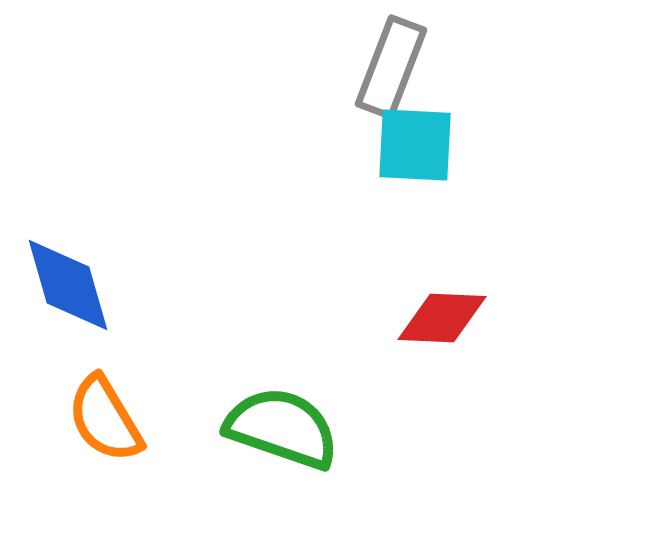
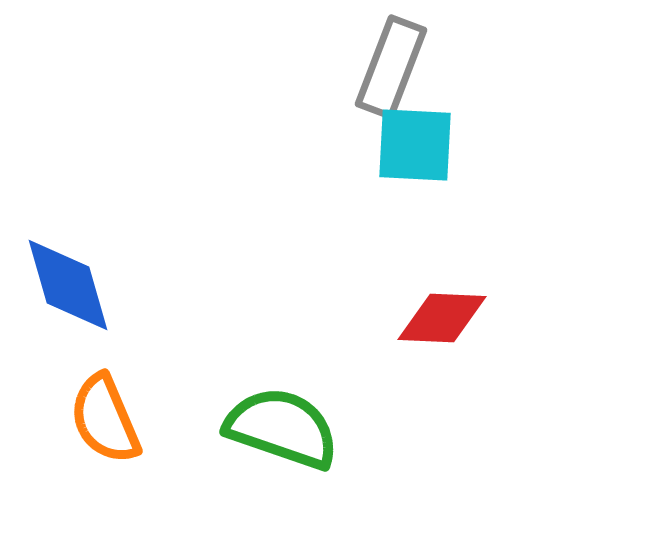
orange semicircle: rotated 8 degrees clockwise
